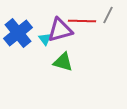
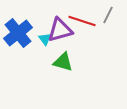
red line: rotated 16 degrees clockwise
